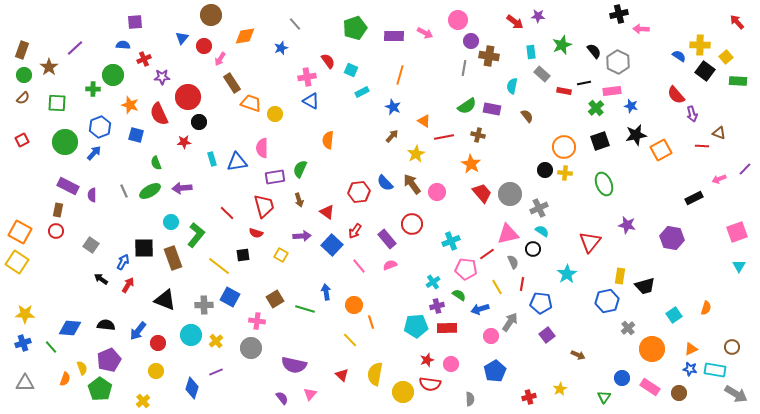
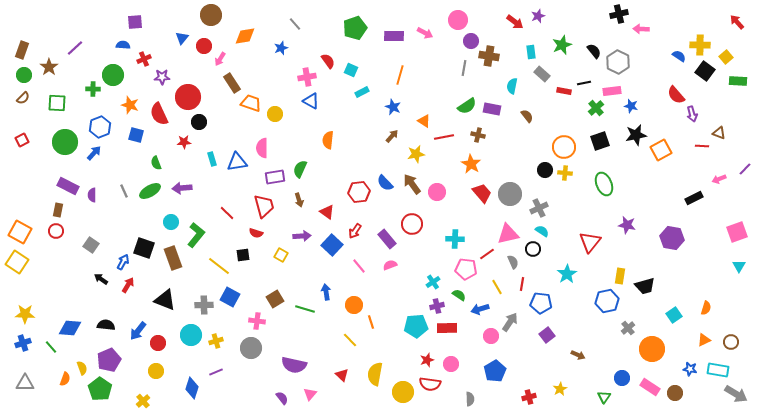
purple star at (538, 16): rotated 24 degrees counterclockwise
yellow star at (416, 154): rotated 18 degrees clockwise
cyan cross at (451, 241): moved 4 px right, 2 px up; rotated 24 degrees clockwise
black square at (144, 248): rotated 20 degrees clockwise
yellow cross at (216, 341): rotated 24 degrees clockwise
brown circle at (732, 347): moved 1 px left, 5 px up
orange triangle at (691, 349): moved 13 px right, 9 px up
cyan rectangle at (715, 370): moved 3 px right
brown circle at (679, 393): moved 4 px left
